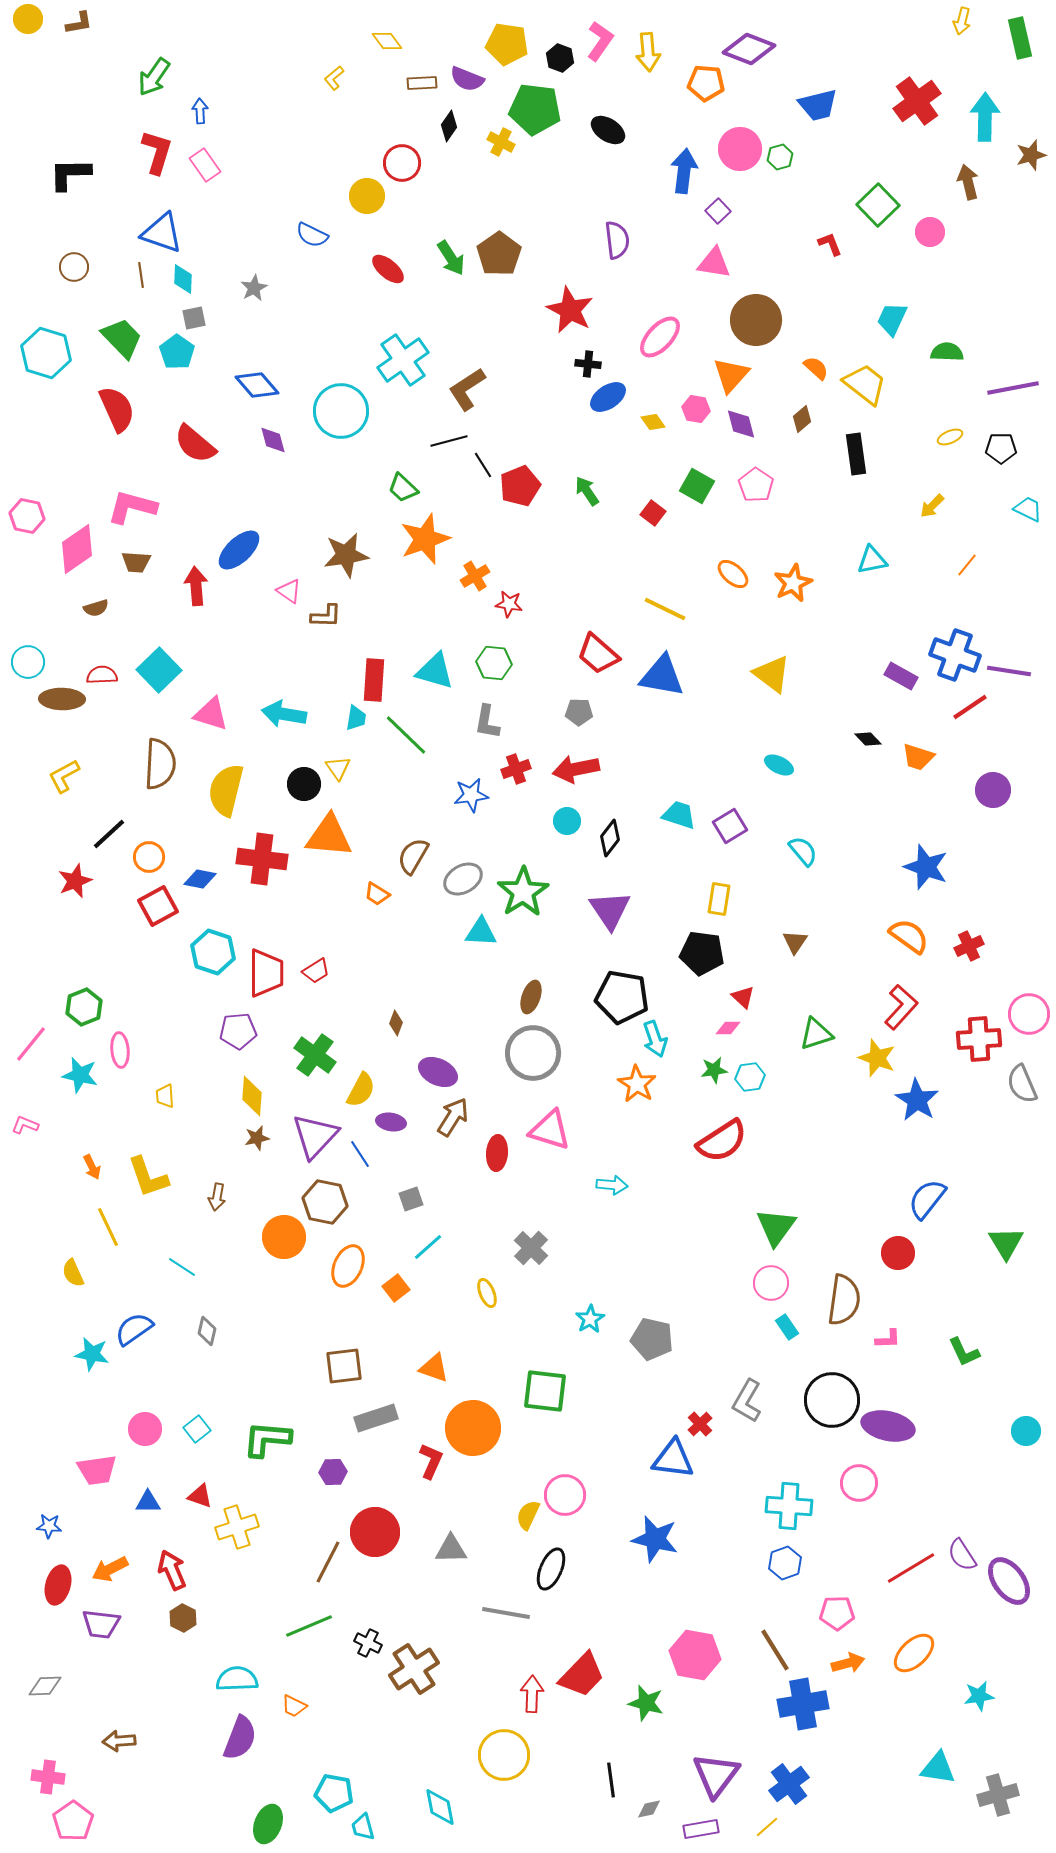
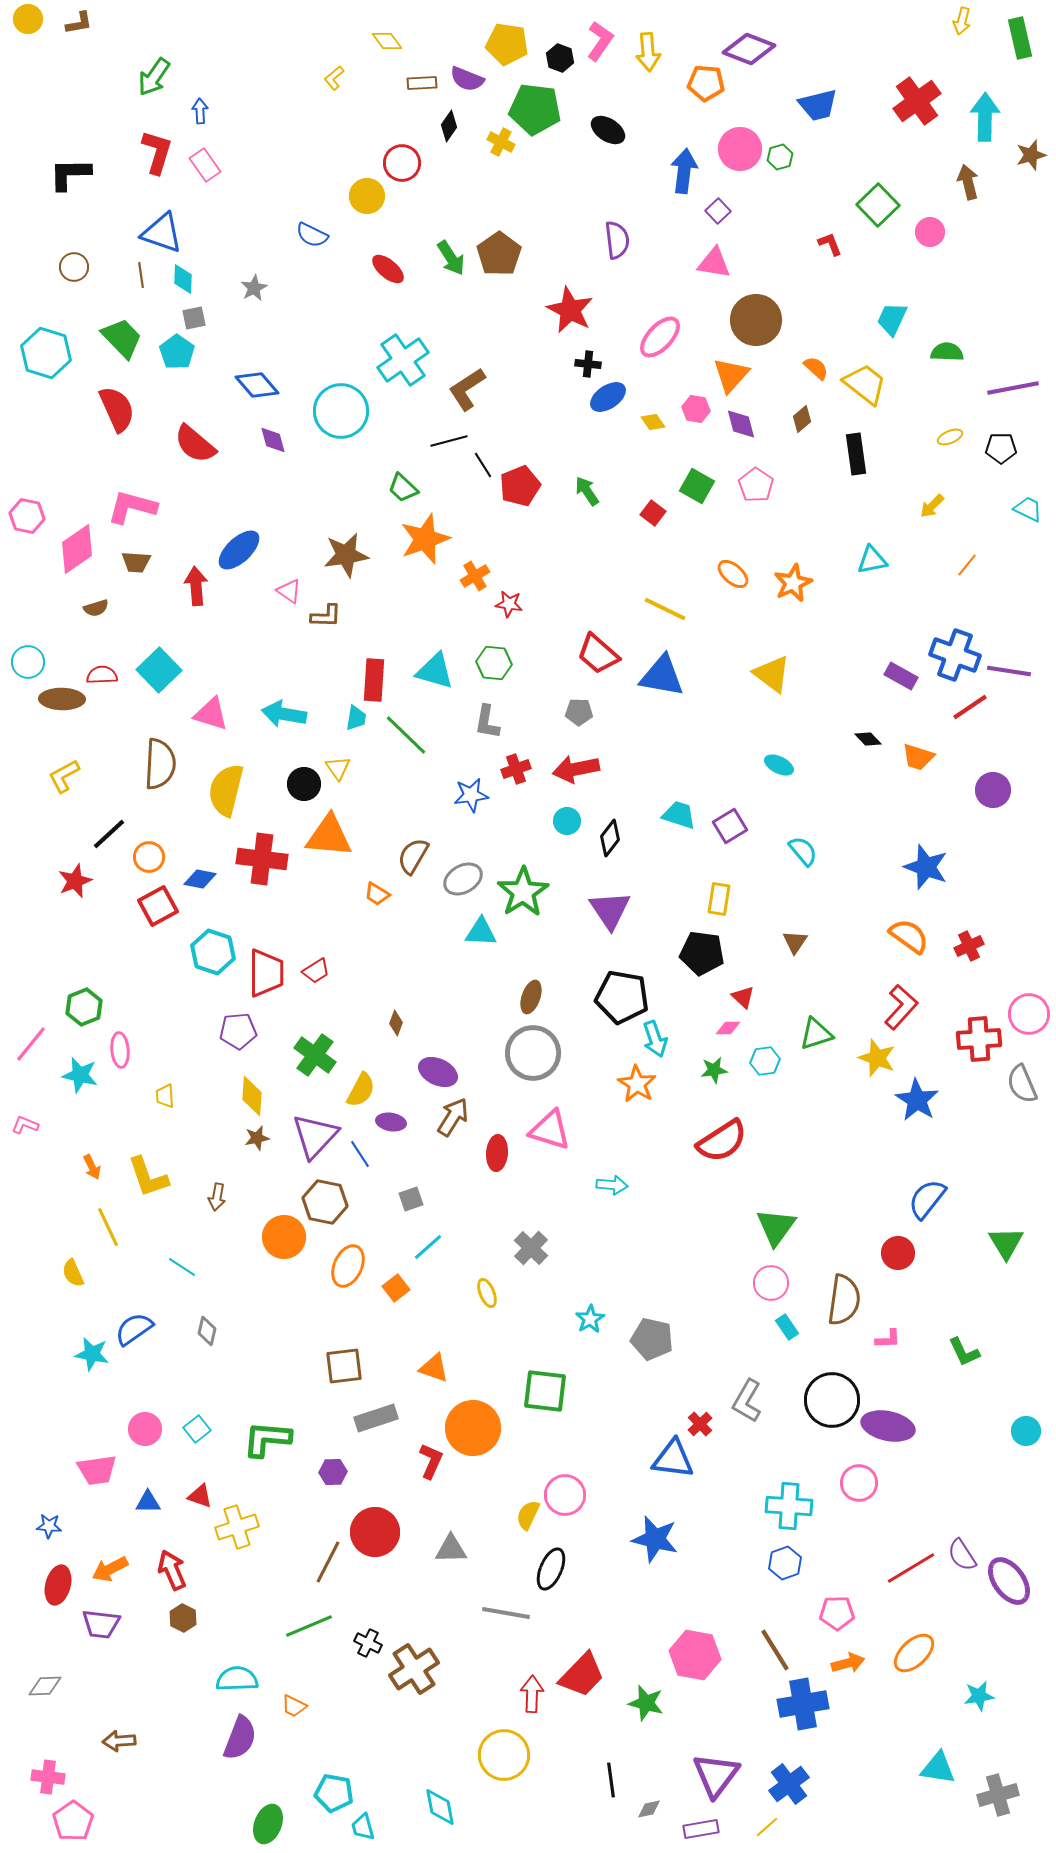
cyan hexagon at (750, 1077): moved 15 px right, 16 px up
